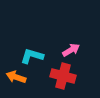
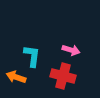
pink arrow: rotated 48 degrees clockwise
cyan L-shape: rotated 80 degrees clockwise
